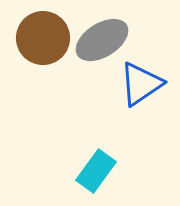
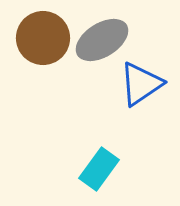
cyan rectangle: moved 3 px right, 2 px up
